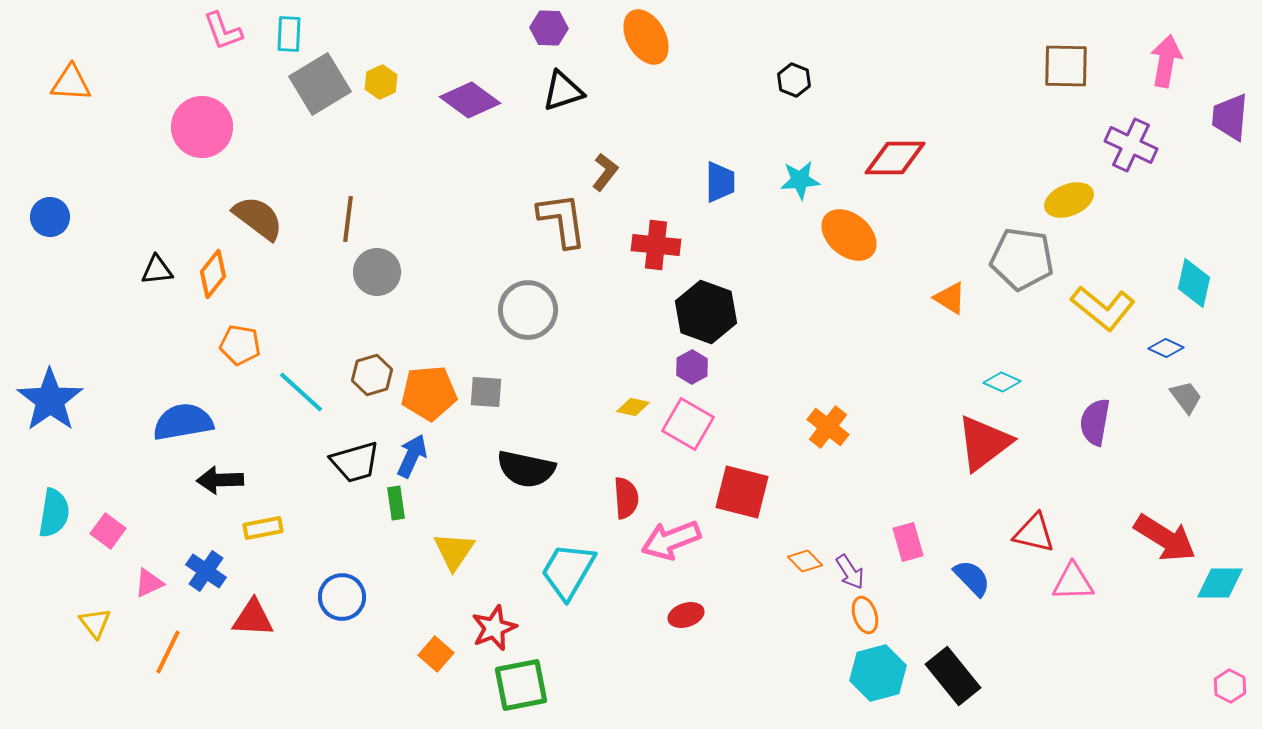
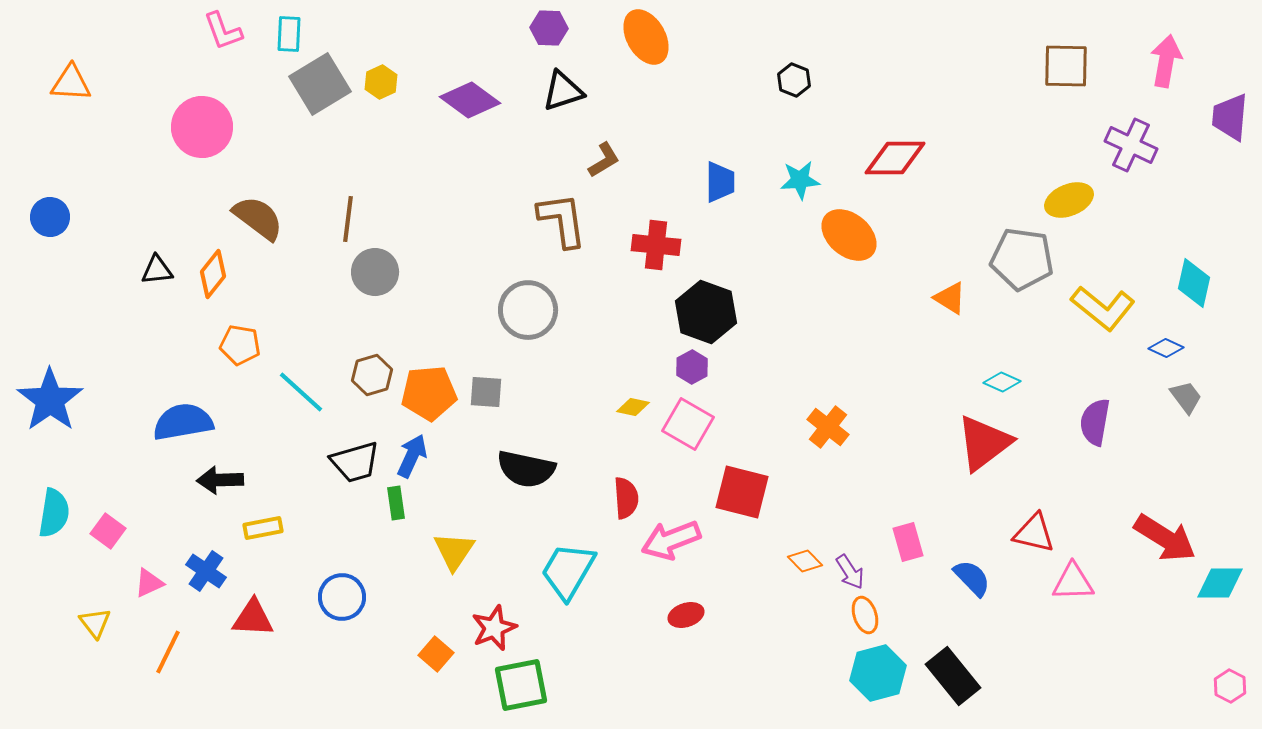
brown L-shape at (605, 172): moved 1 px left, 12 px up; rotated 21 degrees clockwise
gray circle at (377, 272): moved 2 px left
